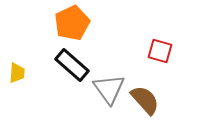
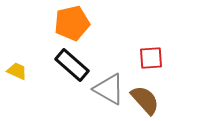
orange pentagon: rotated 12 degrees clockwise
red square: moved 9 px left, 7 px down; rotated 20 degrees counterclockwise
yellow trapezoid: moved 2 px up; rotated 70 degrees counterclockwise
gray triangle: rotated 24 degrees counterclockwise
